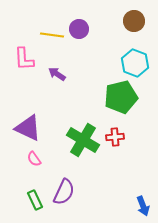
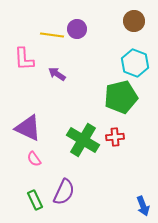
purple circle: moved 2 px left
